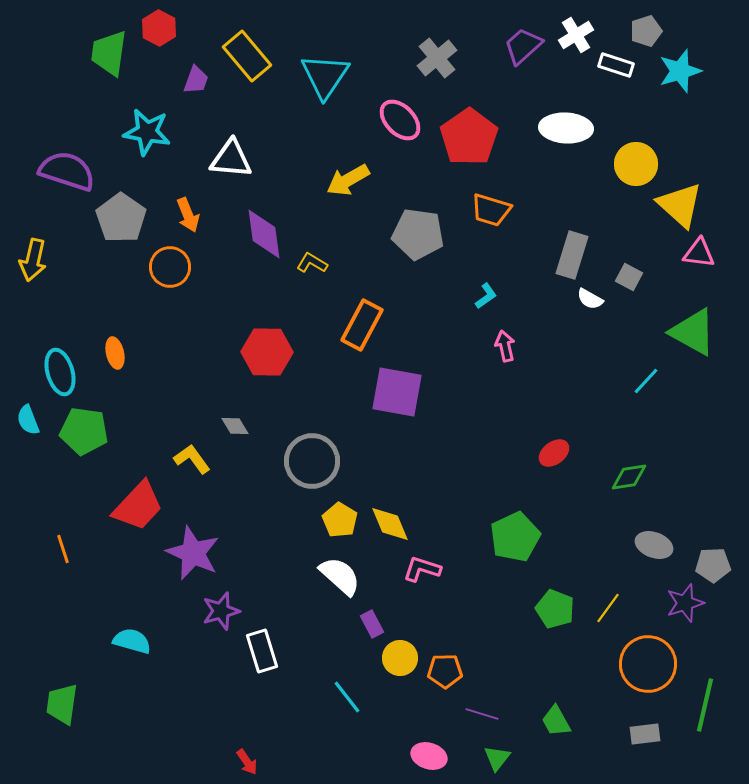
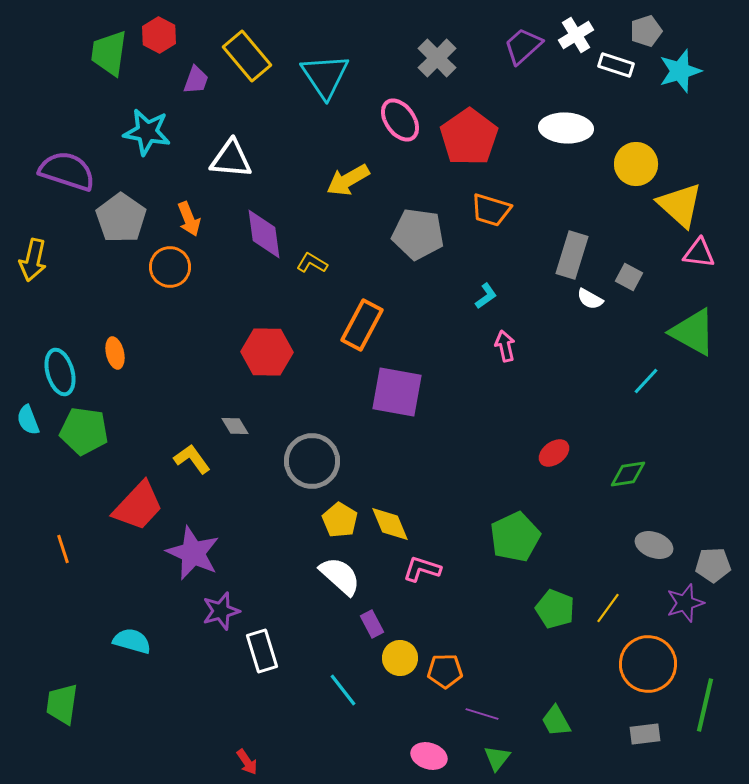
red hexagon at (159, 28): moved 7 px down
gray cross at (437, 58): rotated 6 degrees counterclockwise
cyan triangle at (325, 76): rotated 8 degrees counterclockwise
pink ellipse at (400, 120): rotated 9 degrees clockwise
orange arrow at (188, 215): moved 1 px right, 4 px down
green diamond at (629, 477): moved 1 px left, 3 px up
cyan line at (347, 697): moved 4 px left, 7 px up
